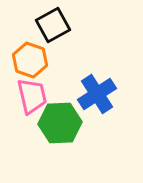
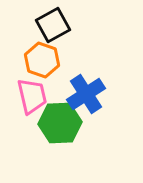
orange hexagon: moved 12 px right
blue cross: moved 11 px left
